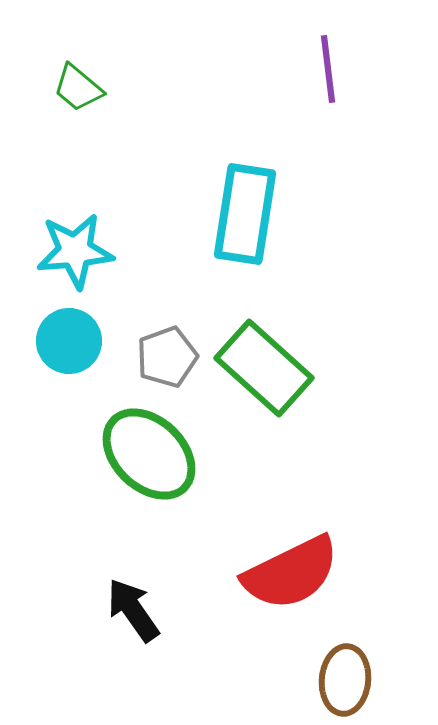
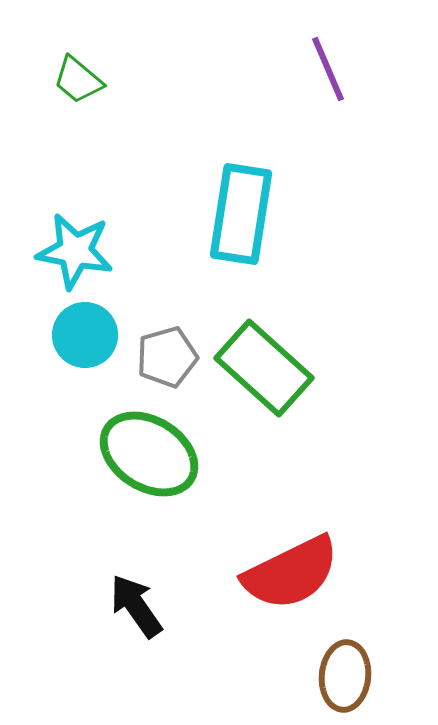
purple line: rotated 16 degrees counterclockwise
green trapezoid: moved 8 px up
cyan rectangle: moved 4 px left
cyan star: rotated 16 degrees clockwise
cyan circle: moved 16 px right, 6 px up
gray pentagon: rotated 4 degrees clockwise
green ellipse: rotated 12 degrees counterclockwise
black arrow: moved 3 px right, 4 px up
brown ellipse: moved 4 px up
